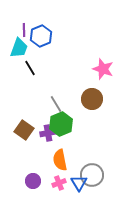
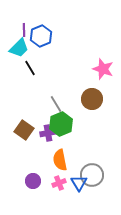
cyan trapezoid: rotated 25 degrees clockwise
